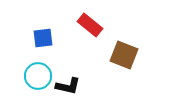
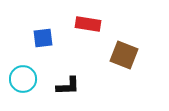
red rectangle: moved 2 px left, 1 px up; rotated 30 degrees counterclockwise
cyan circle: moved 15 px left, 3 px down
black L-shape: rotated 15 degrees counterclockwise
